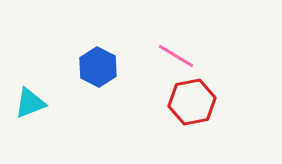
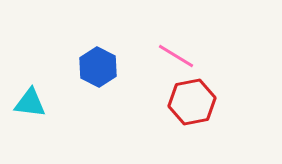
cyan triangle: rotated 28 degrees clockwise
